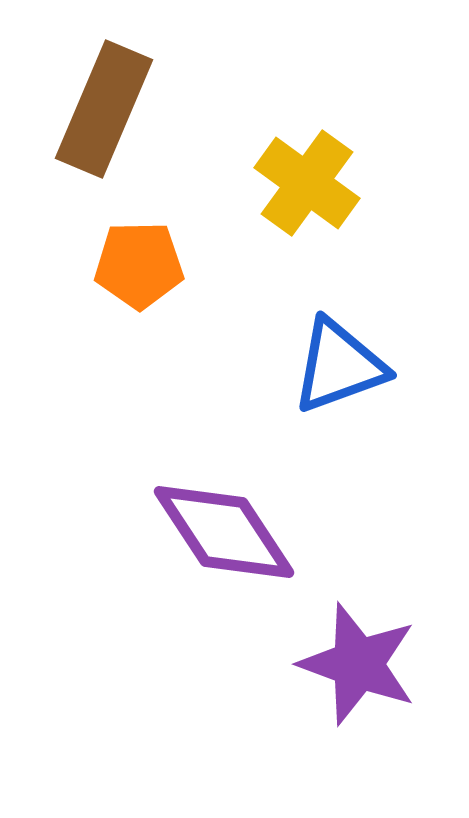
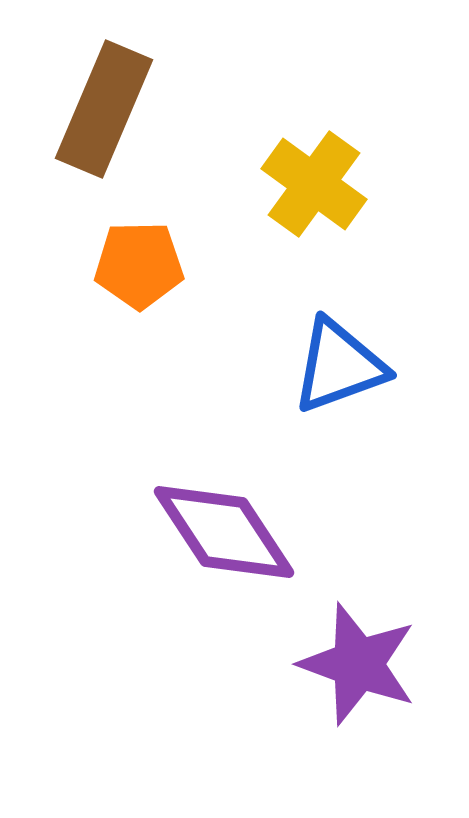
yellow cross: moved 7 px right, 1 px down
